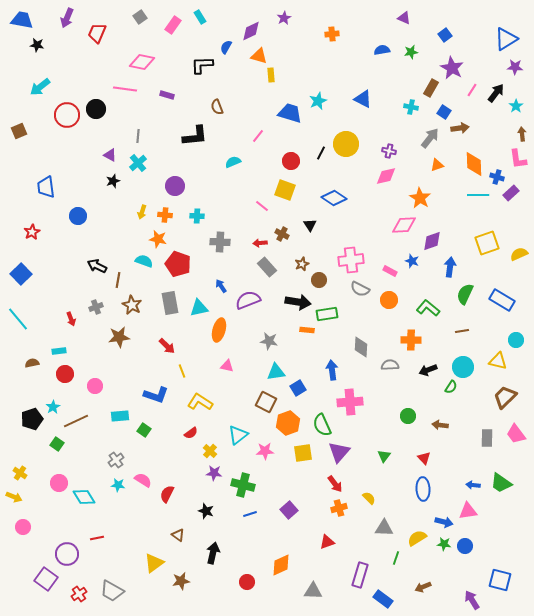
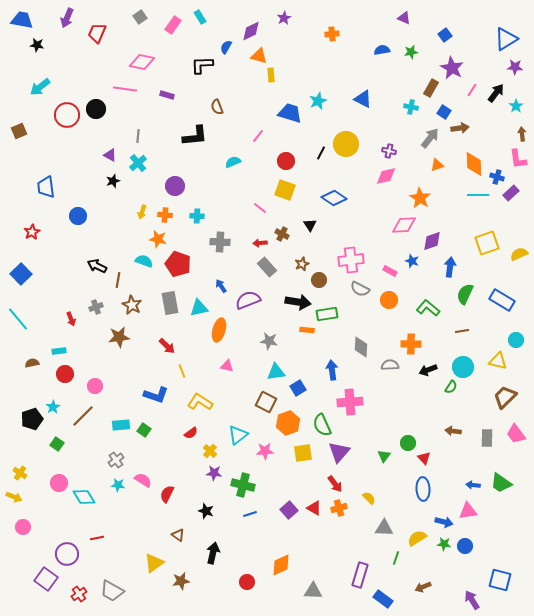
red circle at (291, 161): moved 5 px left
pink line at (262, 206): moved 2 px left, 2 px down
orange cross at (411, 340): moved 4 px down
cyan rectangle at (120, 416): moved 1 px right, 9 px down
green circle at (408, 416): moved 27 px down
brown line at (76, 421): moved 7 px right, 5 px up; rotated 20 degrees counterclockwise
brown arrow at (440, 425): moved 13 px right, 6 px down
red triangle at (327, 542): moved 13 px left, 34 px up; rotated 49 degrees clockwise
